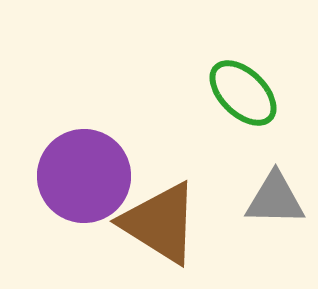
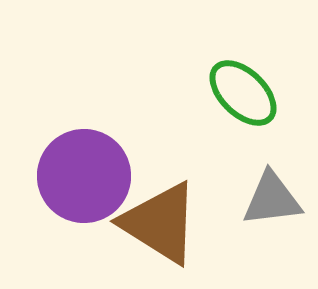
gray triangle: moved 3 px left; rotated 8 degrees counterclockwise
